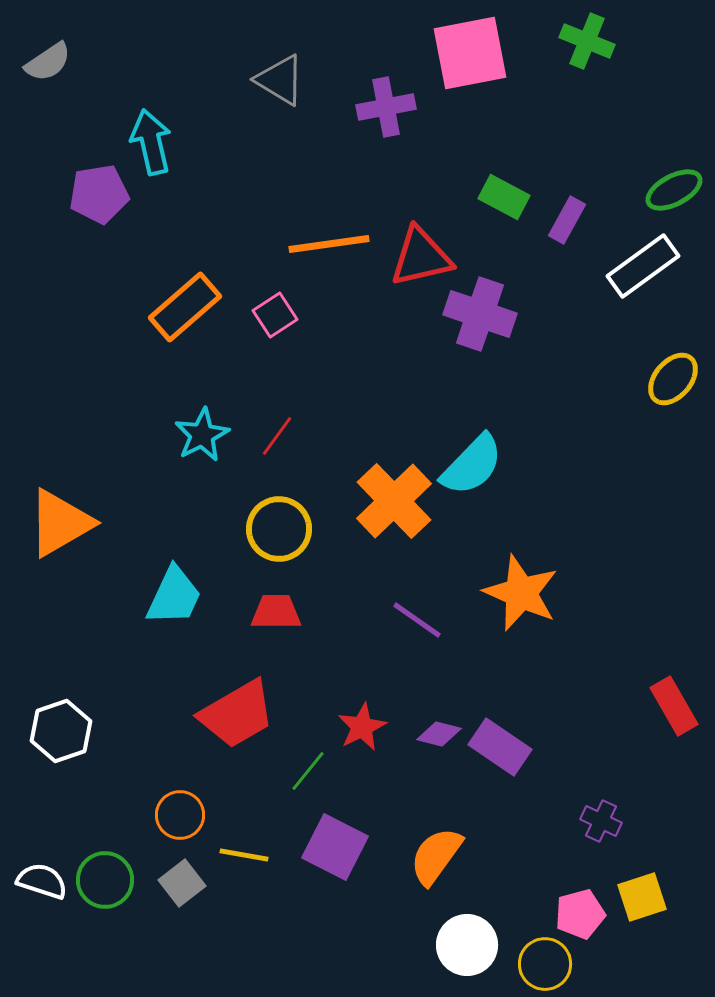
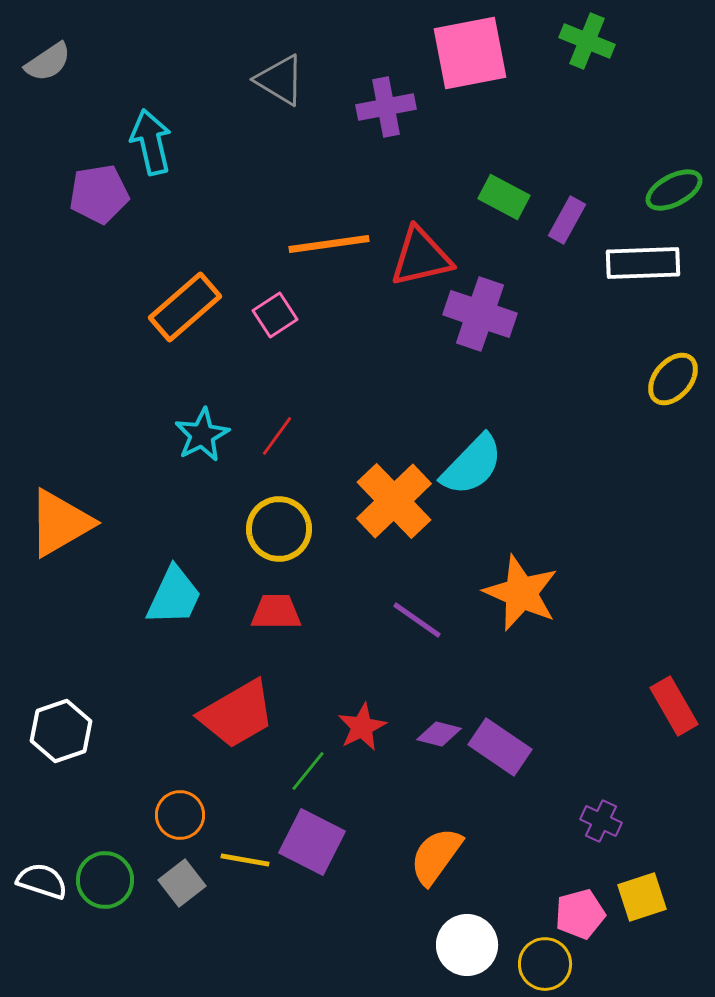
white rectangle at (643, 266): moved 3 px up; rotated 34 degrees clockwise
purple square at (335, 847): moved 23 px left, 5 px up
yellow line at (244, 855): moved 1 px right, 5 px down
